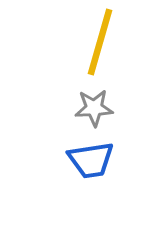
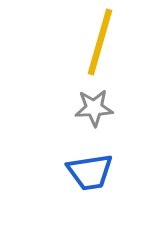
blue trapezoid: moved 1 px left, 12 px down
